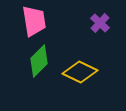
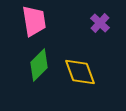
green diamond: moved 4 px down
yellow diamond: rotated 44 degrees clockwise
